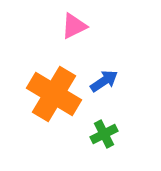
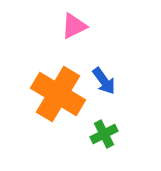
blue arrow: rotated 88 degrees clockwise
orange cross: moved 4 px right
